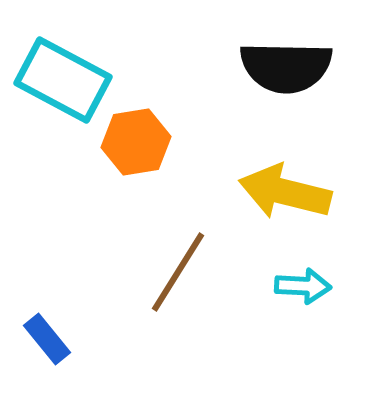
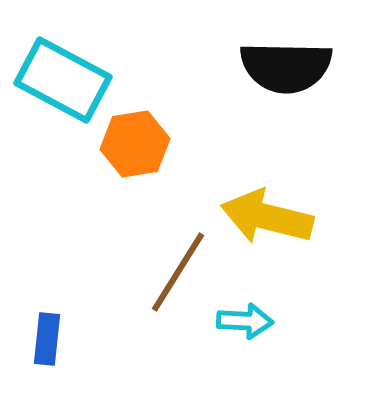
orange hexagon: moved 1 px left, 2 px down
yellow arrow: moved 18 px left, 25 px down
cyan arrow: moved 58 px left, 35 px down
blue rectangle: rotated 45 degrees clockwise
